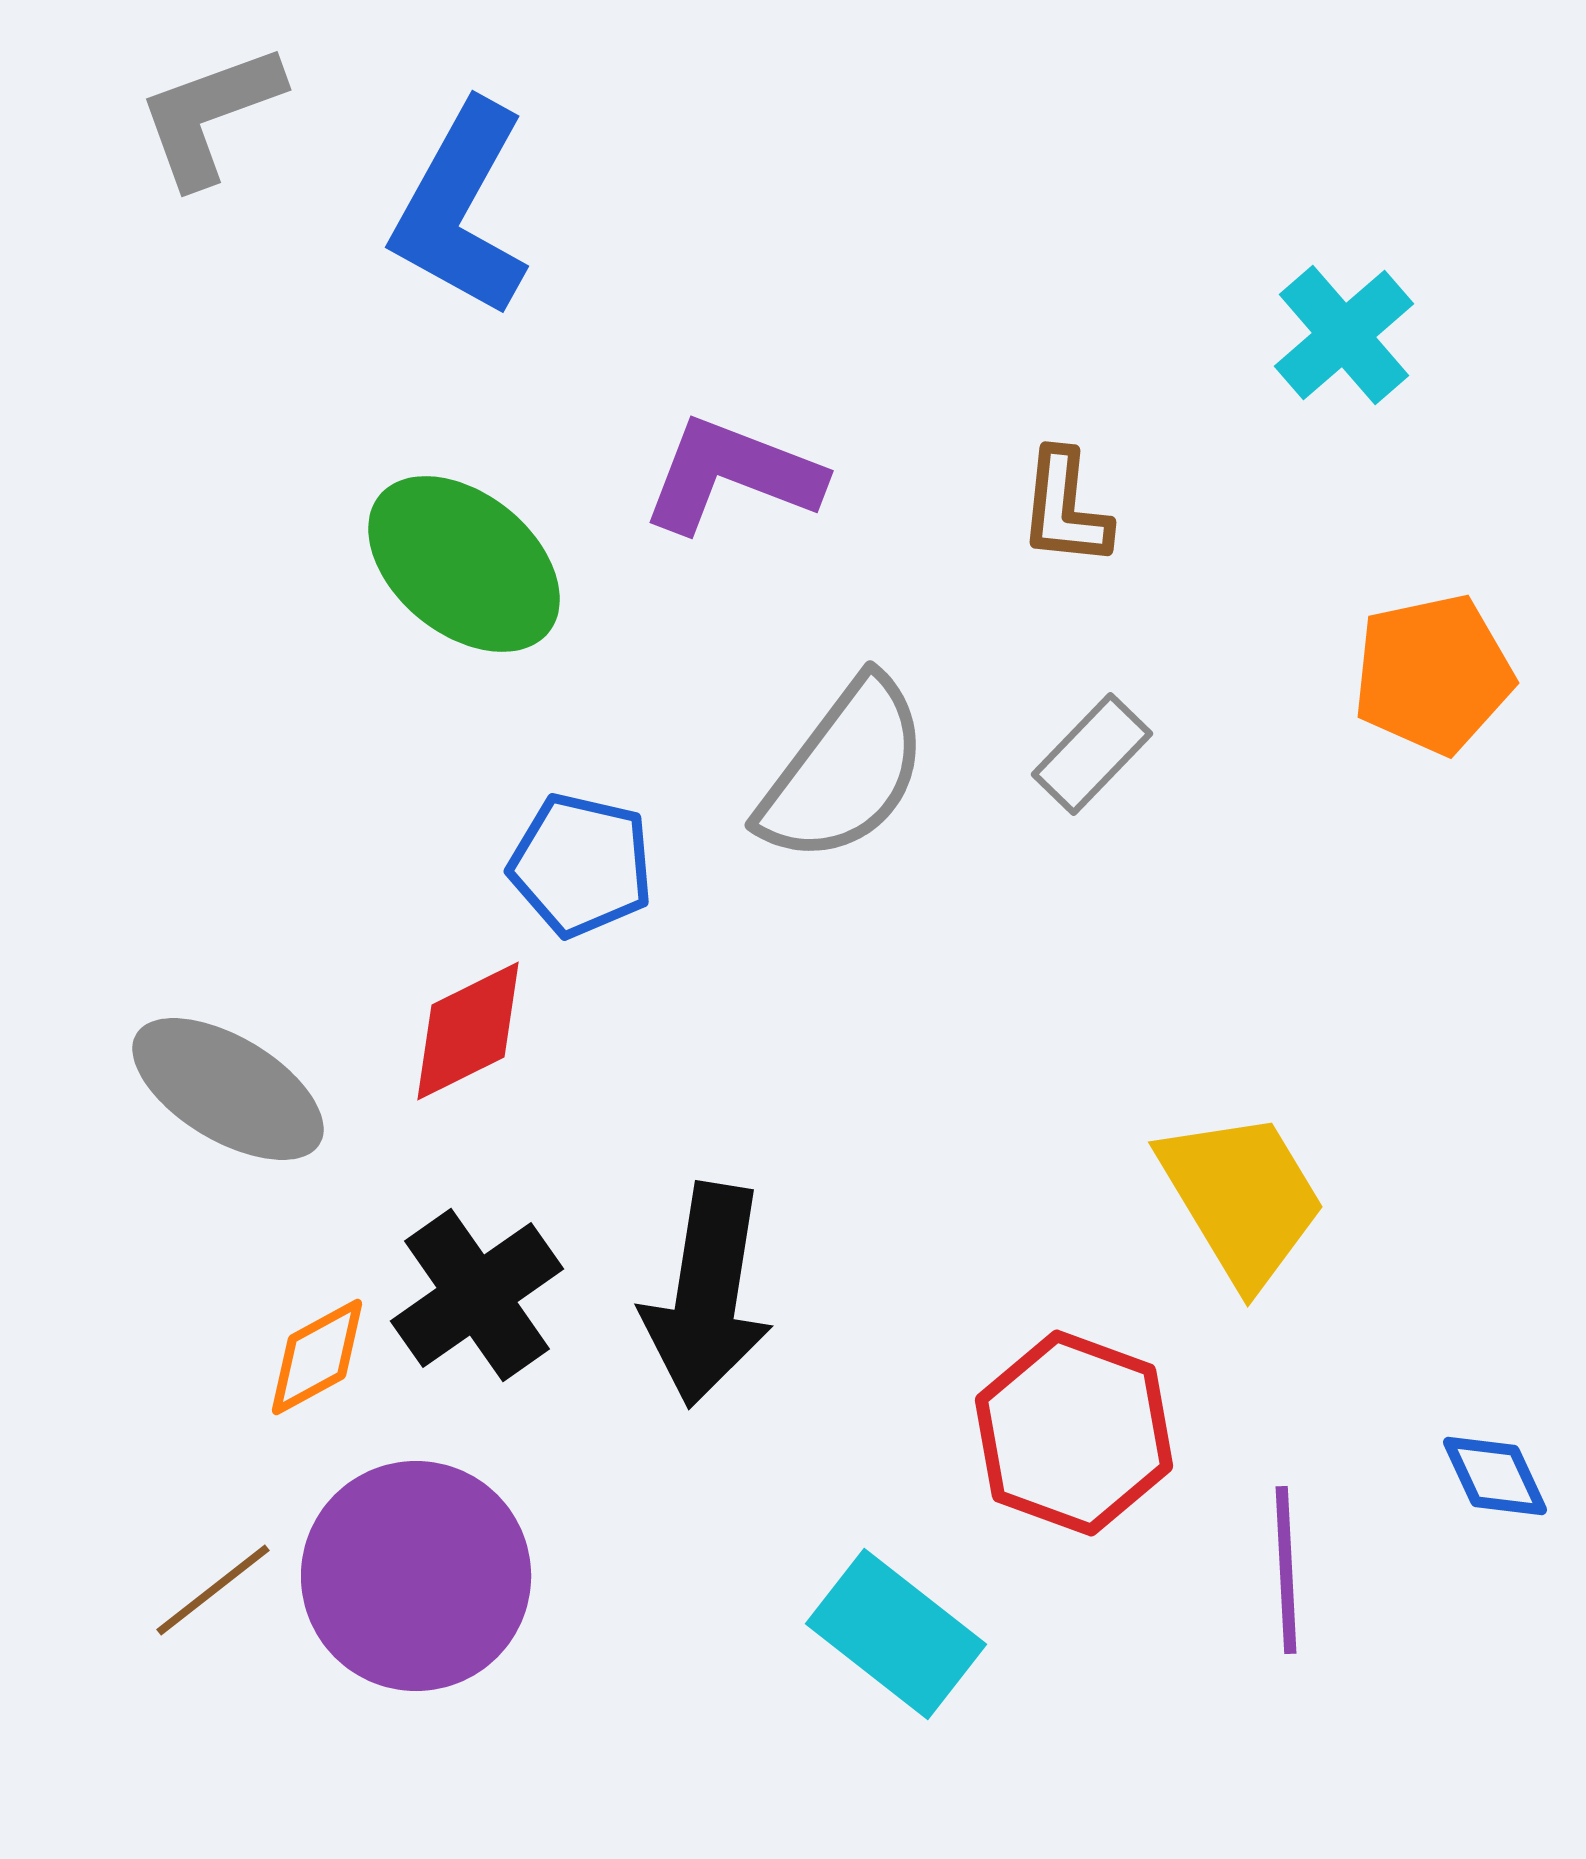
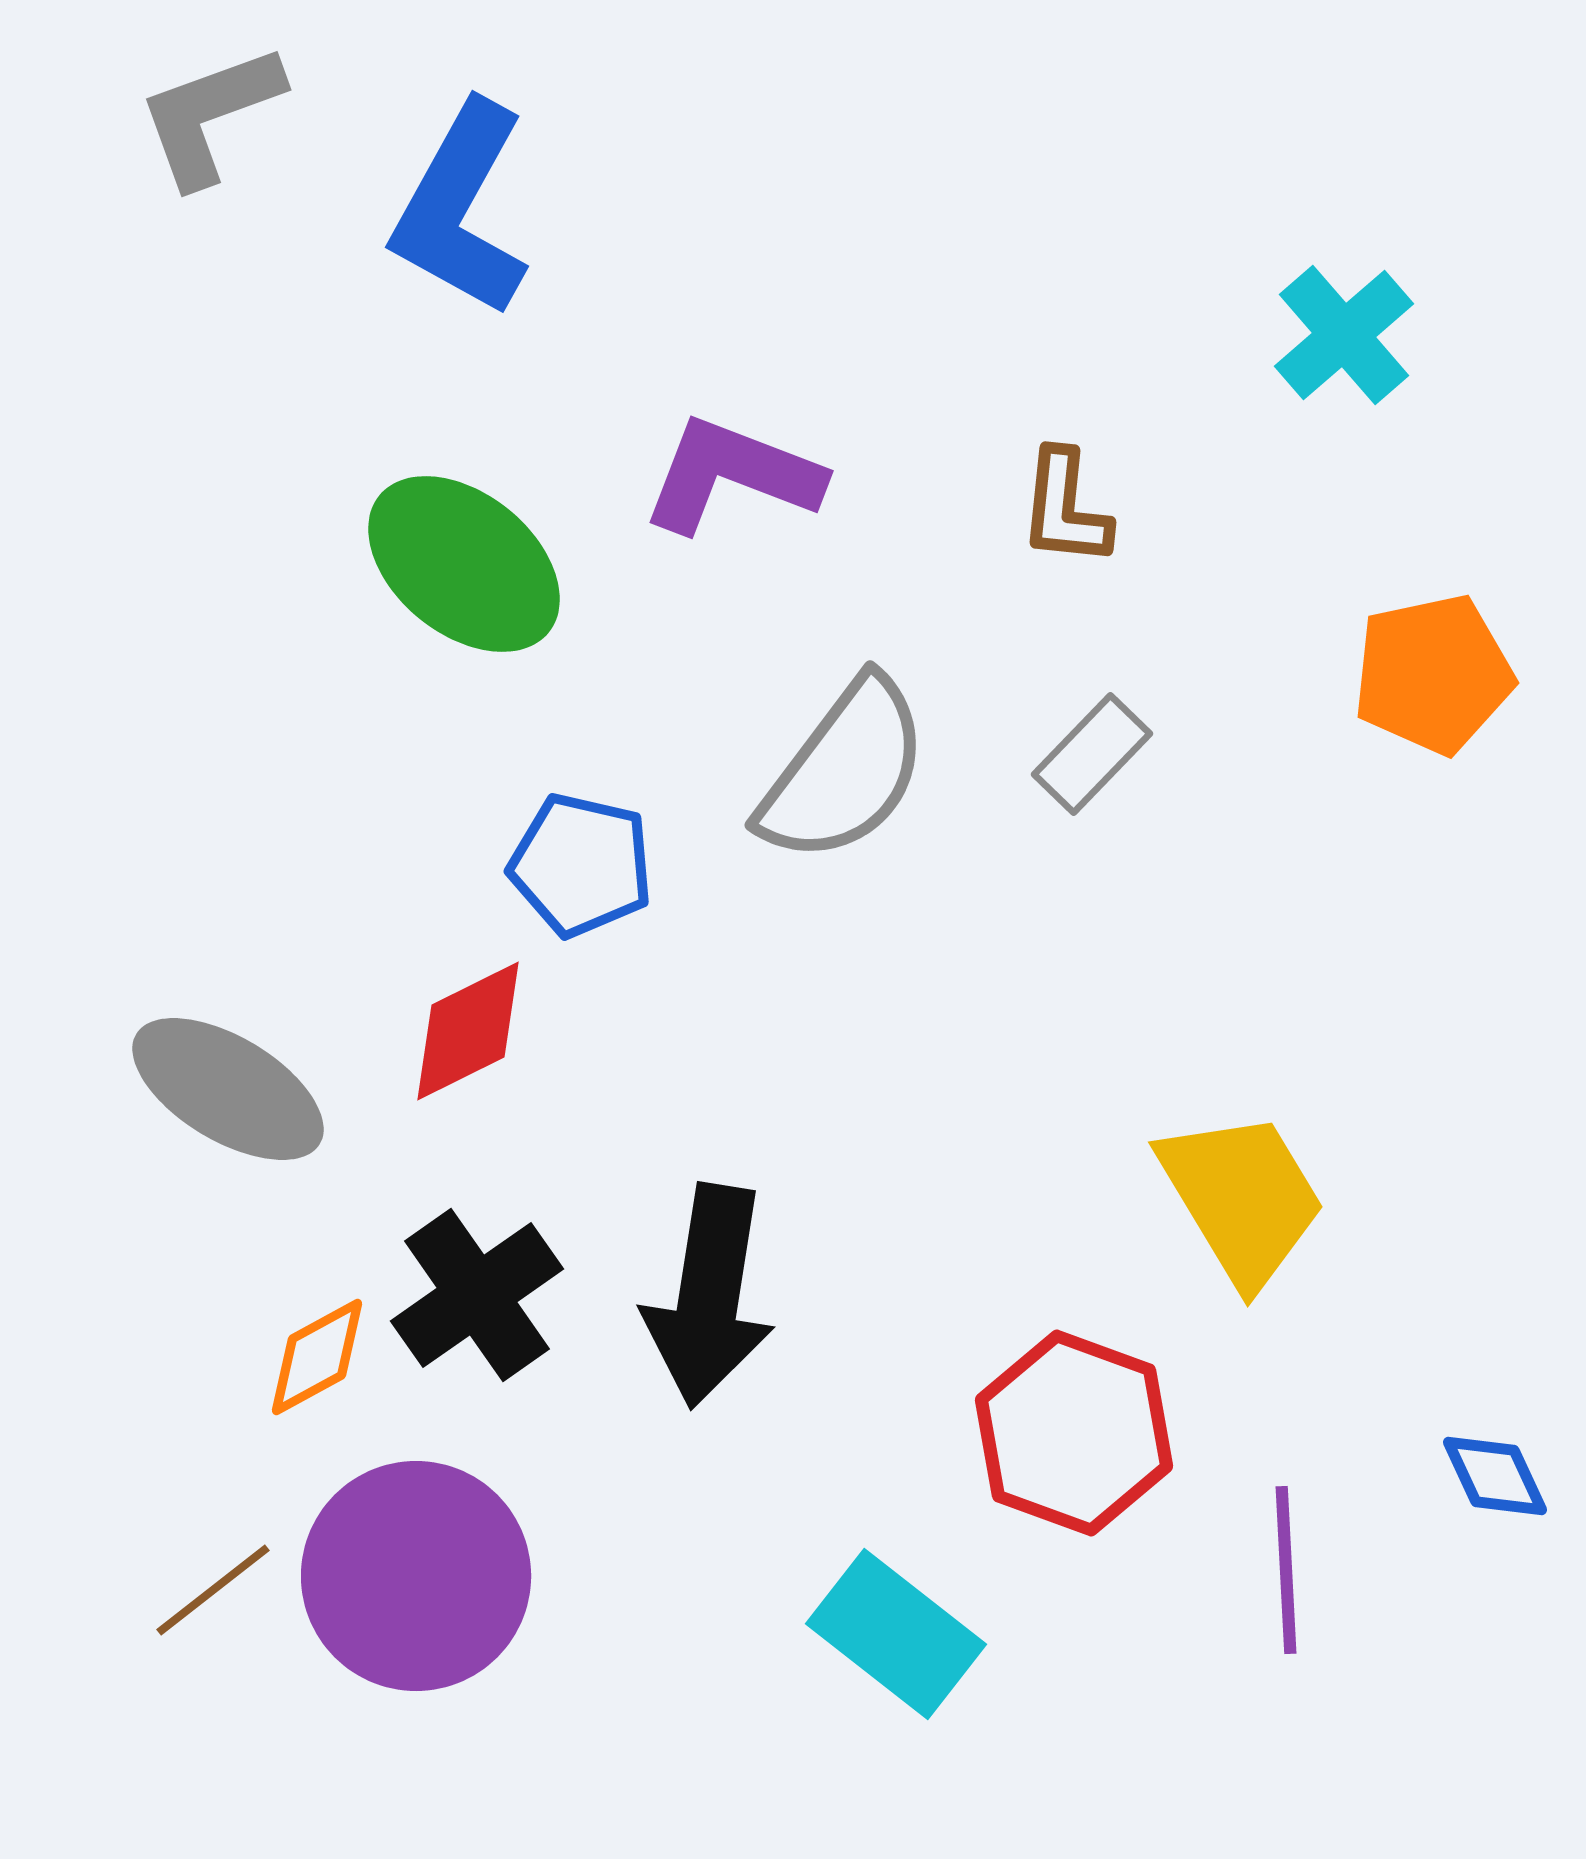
black arrow: moved 2 px right, 1 px down
